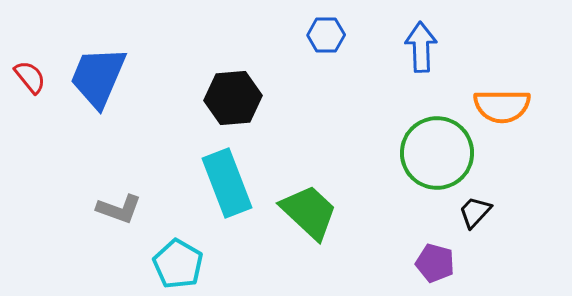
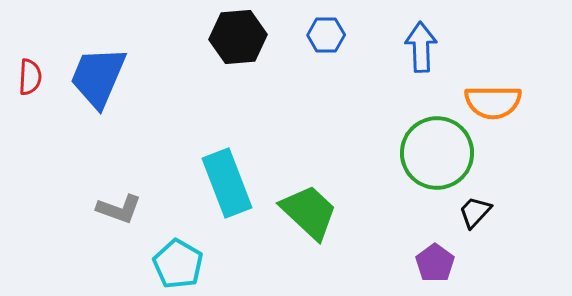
red semicircle: rotated 42 degrees clockwise
black hexagon: moved 5 px right, 61 px up
orange semicircle: moved 9 px left, 4 px up
purple pentagon: rotated 21 degrees clockwise
